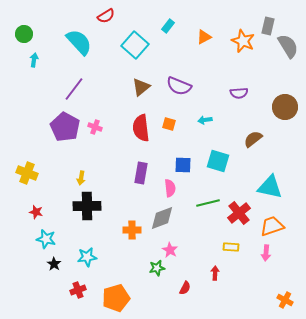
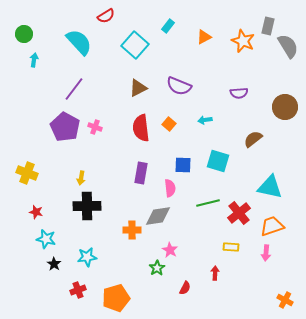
brown triangle at (141, 87): moved 3 px left, 1 px down; rotated 12 degrees clockwise
orange square at (169, 124): rotated 24 degrees clockwise
gray diamond at (162, 218): moved 4 px left, 2 px up; rotated 12 degrees clockwise
green star at (157, 268): rotated 21 degrees counterclockwise
